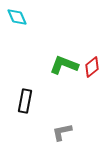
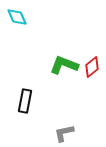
gray L-shape: moved 2 px right, 1 px down
